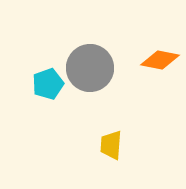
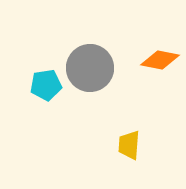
cyan pentagon: moved 2 px left, 1 px down; rotated 12 degrees clockwise
yellow trapezoid: moved 18 px right
